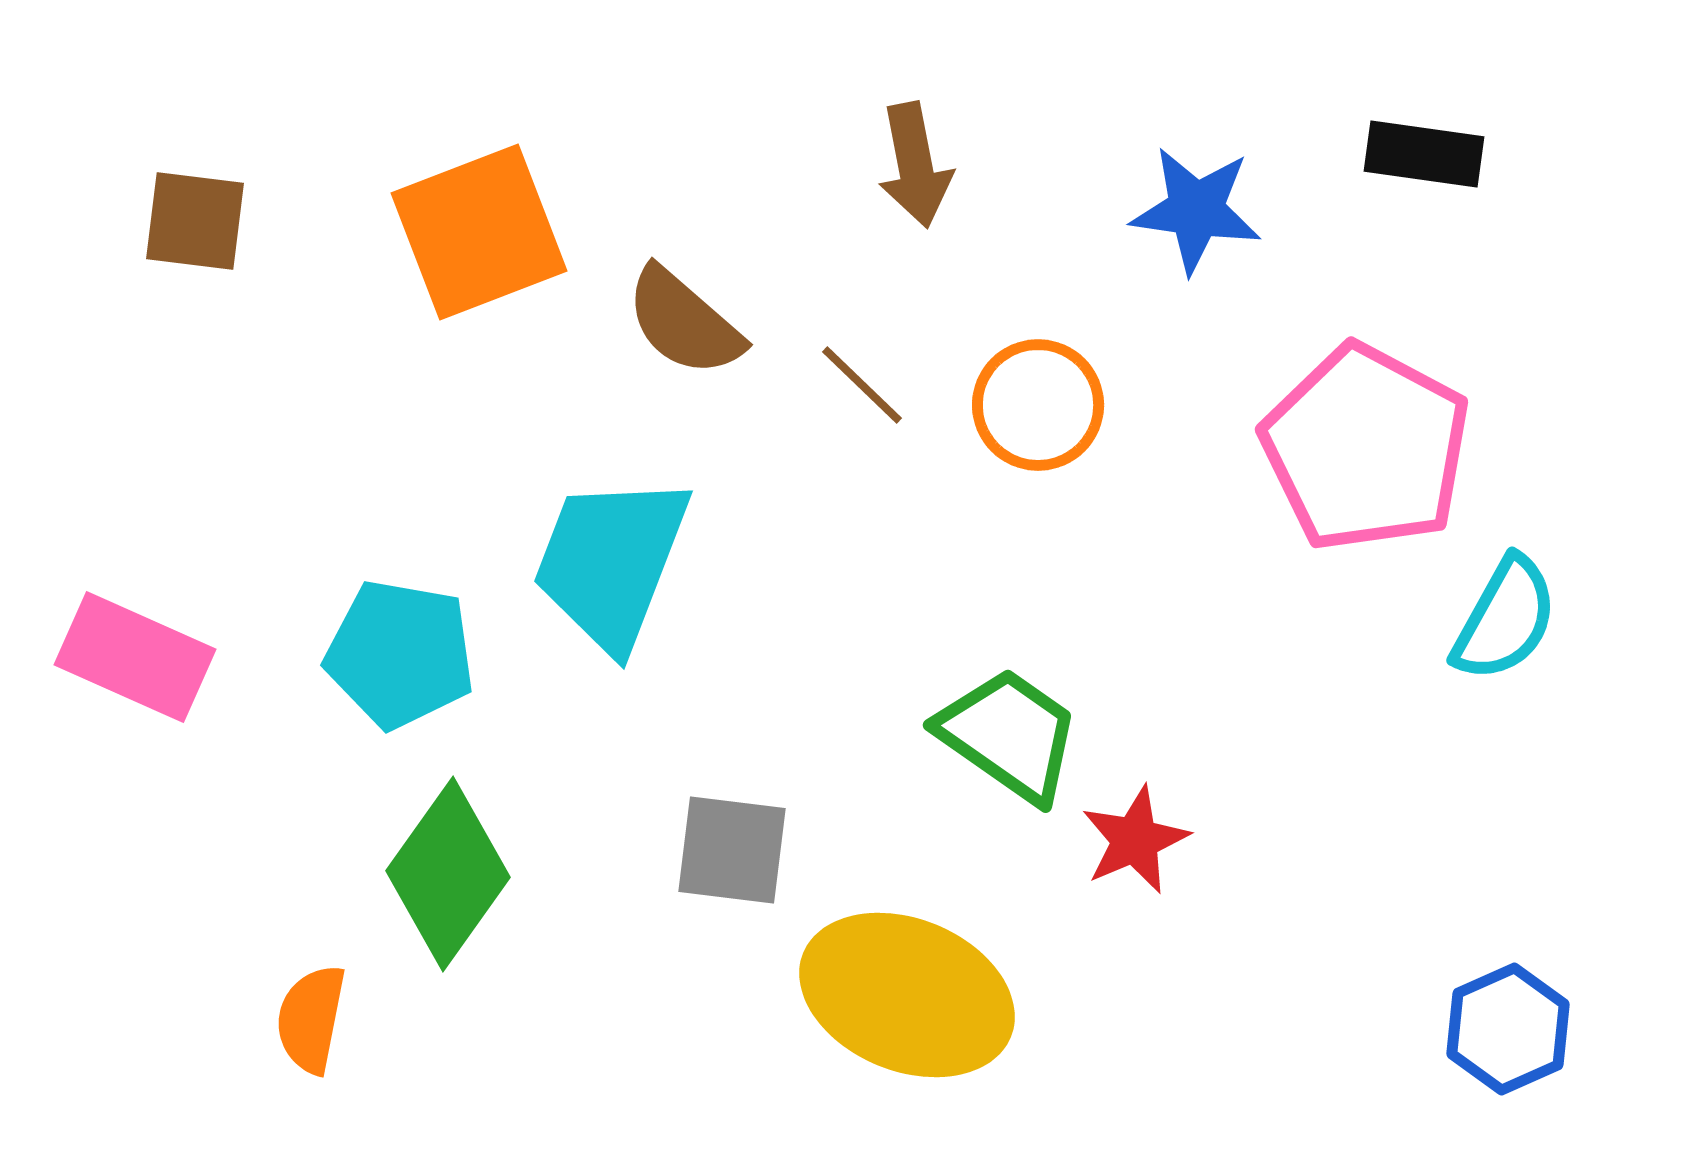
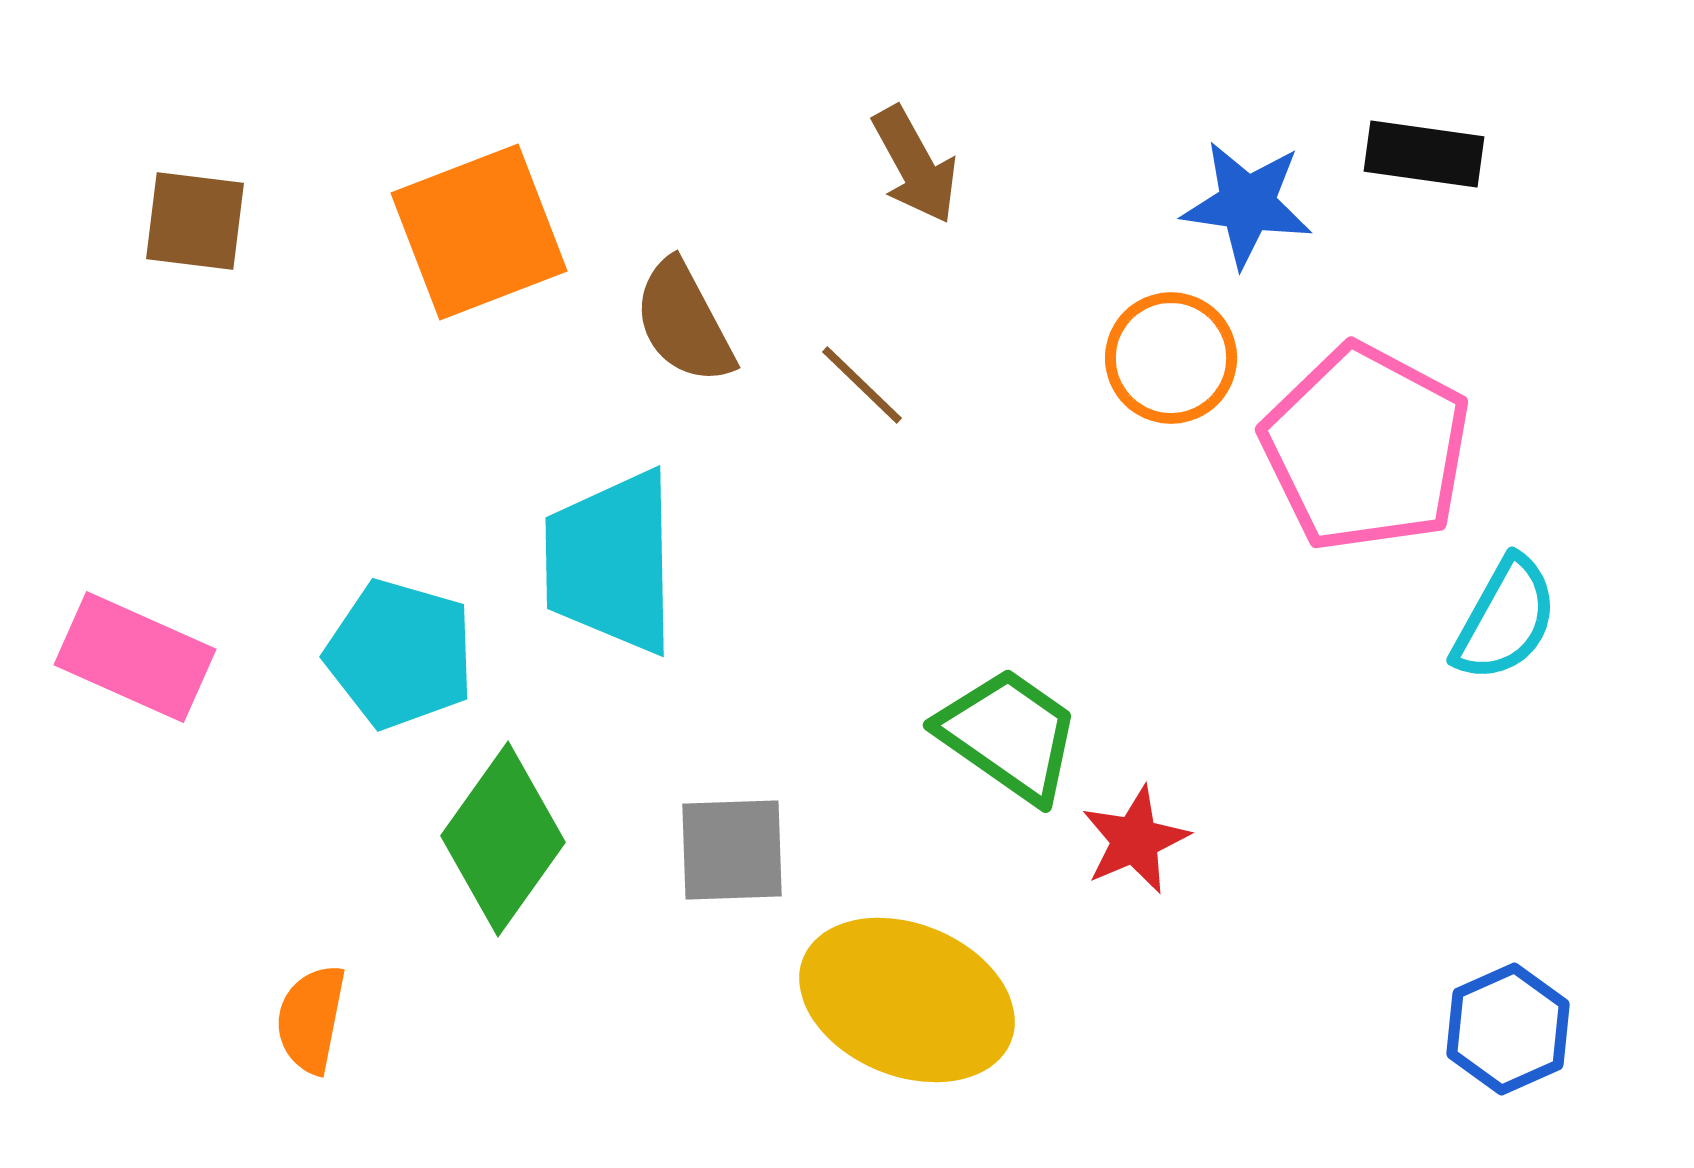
brown arrow: rotated 18 degrees counterclockwise
blue star: moved 51 px right, 6 px up
brown semicircle: rotated 21 degrees clockwise
orange circle: moved 133 px right, 47 px up
cyan trapezoid: rotated 22 degrees counterclockwise
cyan pentagon: rotated 6 degrees clockwise
gray square: rotated 9 degrees counterclockwise
green diamond: moved 55 px right, 35 px up
yellow ellipse: moved 5 px down
